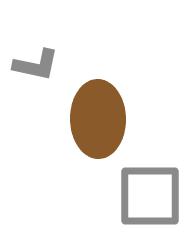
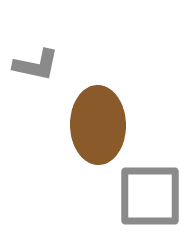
brown ellipse: moved 6 px down
